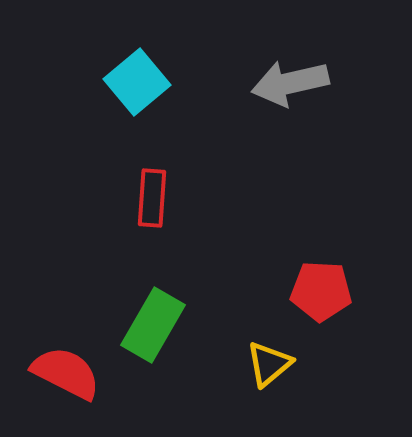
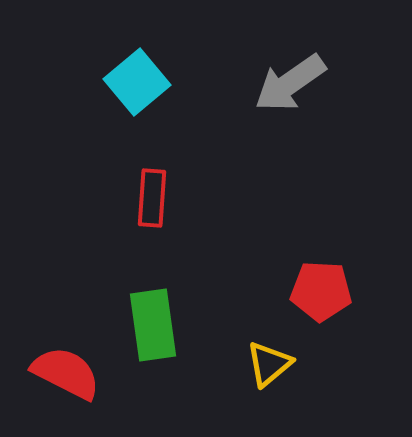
gray arrow: rotated 22 degrees counterclockwise
green rectangle: rotated 38 degrees counterclockwise
